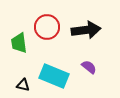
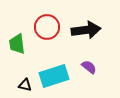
green trapezoid: moved 2 px left, 1 px down
cyan rectangle: rotated 40 degrees counterclockwise
black triangle: moved 2 px right
